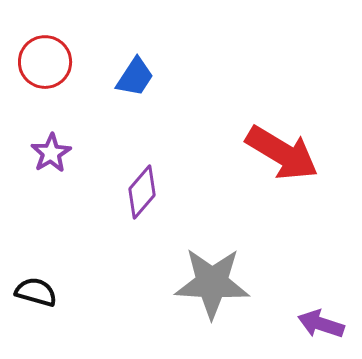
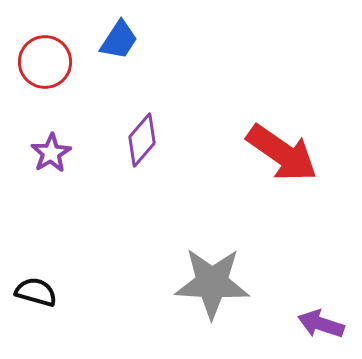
blue trapezoid: moved 16 px left, 37 px up
red arrow: rotated 4 degrees clockwise
purple diamond: moved 52 px up
